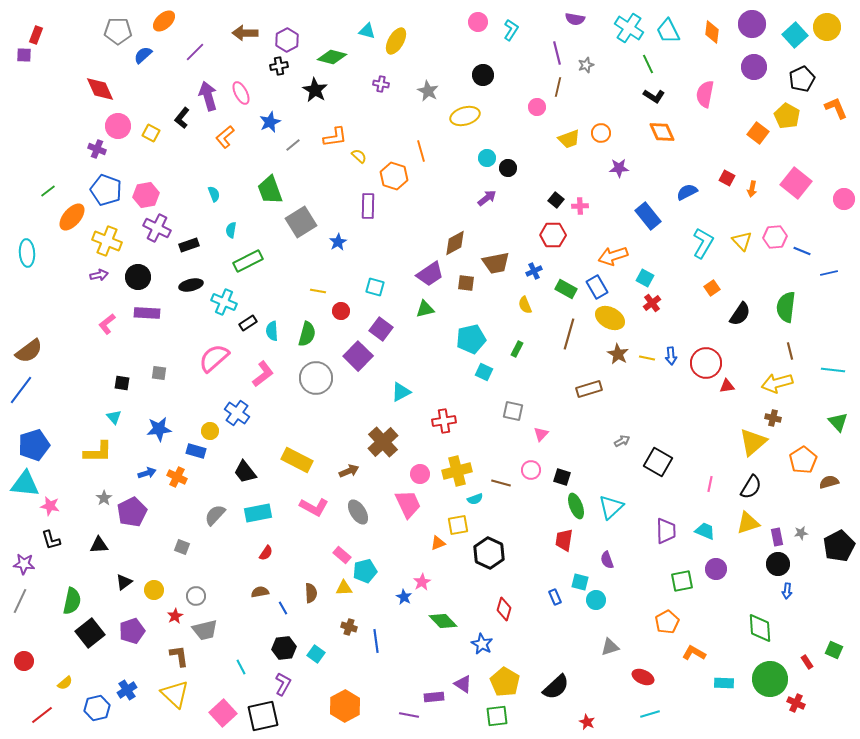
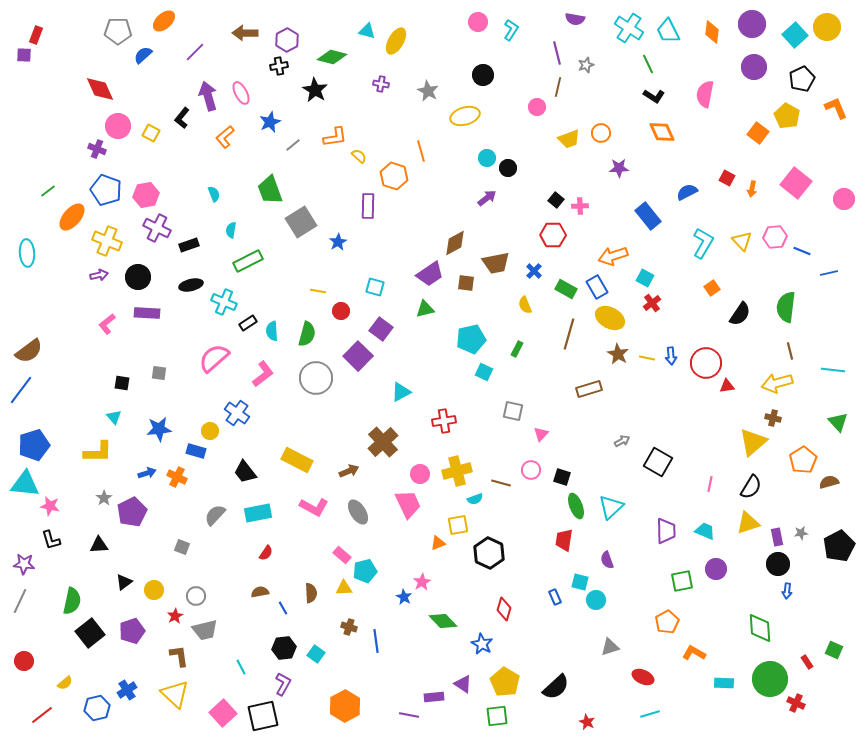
blue cross at (534, 271): rotated 21 degrees counterclockwise
